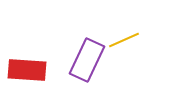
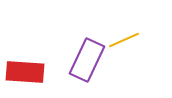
red rectangle: moved 2 px left, 2 px down
